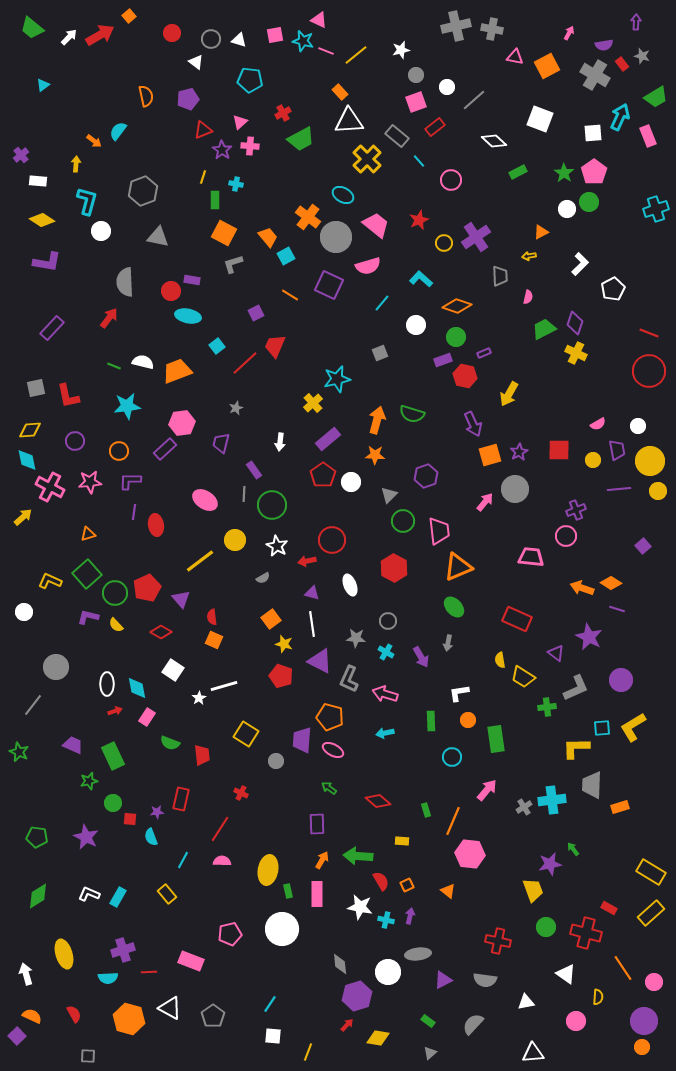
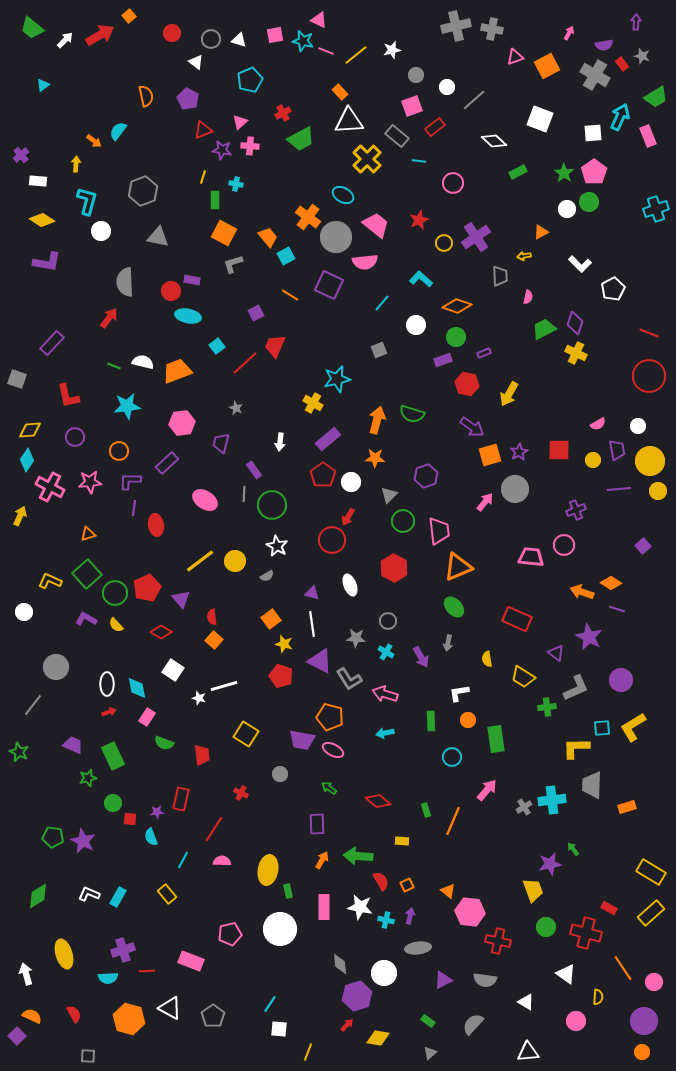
white arrow at (69, 37): moved 4 px left, 3 px down
white star at (401, 50): moved 9 px left
pink triangle at (515, 57): rotated 30 degrees counterclockwise
cyan pentagon at (250, 80): rotated 30 degrees counterclockwise
purple pentagon at (188, 99): rotated 30 degrees counterclockwise
pink square at (416, 102): moved 4 px left, 4 px down
purple star at (222, 150): rotated 24 degrees counterclockwise
cyan line at (419, 161): rotated 40 degrees counterclockwise
pink circle at (451, 180): moved 2 px right, 3 px down
yellow arrow at (529, 256): moved 5 px left
white L-shape at (580, 264): rotated 90 degrees clockwise
pink semicircle at (368, 266): moved 3 px left, 4 px up; rotated 10 degrees clockwise
purple rectangle at (52, 328): moved 15 px down
gray square at (380, 353): moved 1 px left, 3 px up
red circle at (649, 371): moved 5 px down
red hexagon at (465, 376): moved 2 px right, 8 px down
gray square at (36, 388): moved 19 px left, 9 px up; rotated 30 degrees clockwise
yellow cross at (313, 403): rotated 18 degrees counterclockwise
gray star at (236, 408): rotated 24 degrees counterclockwise
purple arrow at (473, 424): moved 1 px left, 3 px down; rotated 30 degrees counterclockwise
purple circle at (75, 441): moved 4 px up
purple rectangle at (165, 449): moved 2 px right, 14 px down
orange star at (375, 455): moved 3 px down
cyan diamond at (27, 460): rotated 45 degrees clockwise
purple line at (134, 512): moved 4 px up
yellow arrow at (23, 517): moved 3 px left, 1 px up; rotated 24 degrees counterclockwise
pink circle at (566, 536): moved 2 px left, 9 px down
yellow circle at (235, 540): moved 21 px down
red arrow at (307, 561): moved 41 px right, 44 px up; rotated 48 degrees counterclockwise
gray semicircle at (263, 578): moved 4 px right, 2 px up
orange arrow at (582, 588): moved 4 px down
purple L-shape at (88, 617): moved 2 px left, 2 px down; rotated 15 degrees clockwise
orange square at (214, 640): rotated 18 degrees clockwise
yellow semicircle at (500, 660): moved 13 px left, 1 px up
gray L-shape at (349, 679): rotated 56 degrees counterclockwise
white star at (199, 698): rotated 24 degrees counterclockwise
red arrow at (115, 711): moved 6 px left, 1 px down
purple trapezoid at (302, 740): rotated 84 degrees counterclockwise
green semicircle at (170, 743): moved 6 px left
gray circle at (276, 761): moved 4 px right, 13 px down
green star at (89, 781): moved 1 px left, 3 px up
orange rectangle at (620, 807): moved 7 px right
red line at (220, 829): moved 6 px left
green pentagon at (37, 837): moved 16 px right
purple star at (86, 837): moved 3 px left, 4 px down
pink hexagon at (470, 854): moved 58 px down
pink rectangle at (317, 894): moved 7 px right, 13 px down
white circle at (282, 929): moved 2 px left
gray ellipse at (418, 954): moved 6 px up
red line at (149, 972): moved 2 px left, 1 px up
white circle at (388, 972): moved 4 px left, 1 px down
white triangle at (526, 1002): rotated 42 degrees clockwise
white square at (273, 1036): moved 6 px right, 7 px up
orange circle at (642, 1047): moved 5 px down
white triangle at (533, 1053): moved 5 px left, 1 px up
